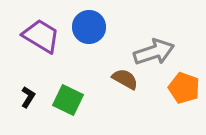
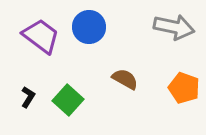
purple trapezoid: rotated 6 degrees clockwise
gray arrow: moved 20 px right, 25 px up; rotated 30 degrees clockwise
green square: rotated 16 degrees clockwise
